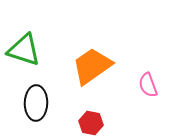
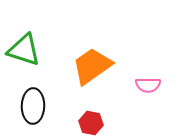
pink semicircle: rotated 70 degrees counterclockwise
black ellipse: moved 3 px left, 3 px down
